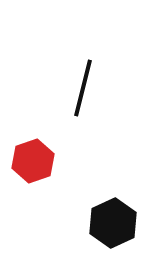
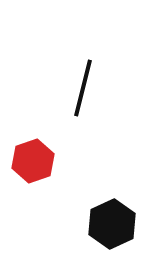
black hexagon: moved 1 px left, 1 px down
